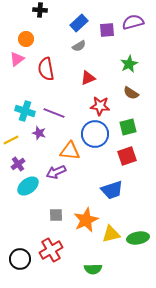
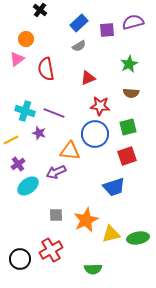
black cross: rotated 32 degrees clockwise
brown semicircle: rotated 28 degrees counterclockwise
blue trapezoid: moved 2 px right, 3 px up
